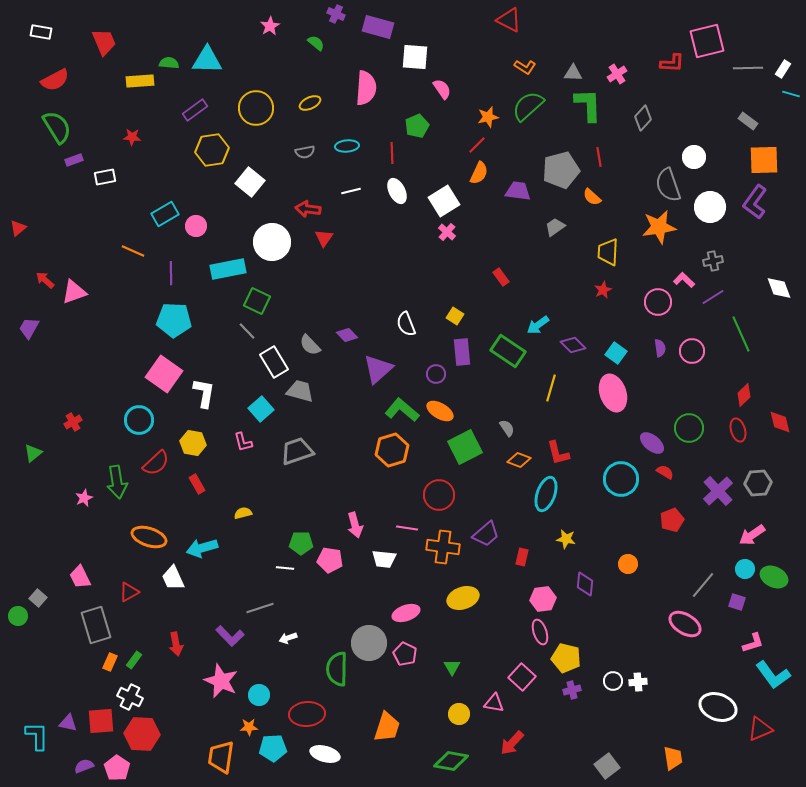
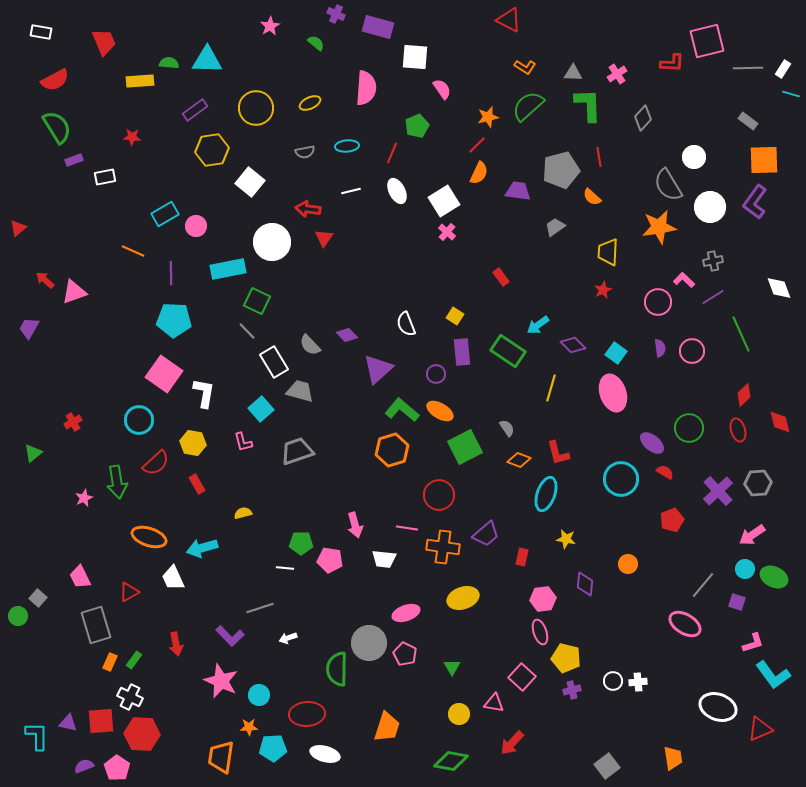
red line at (392, 153): rotated 25 degrees clockwise
gray semicircle at (668, 185): rotated 12 degrees counterclockwise
